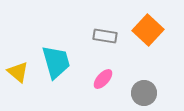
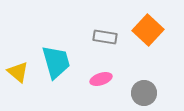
gray rectangle: moved 1 px down
pink ellipse: moved 2 px left; rotated 30 degrees clockwise
